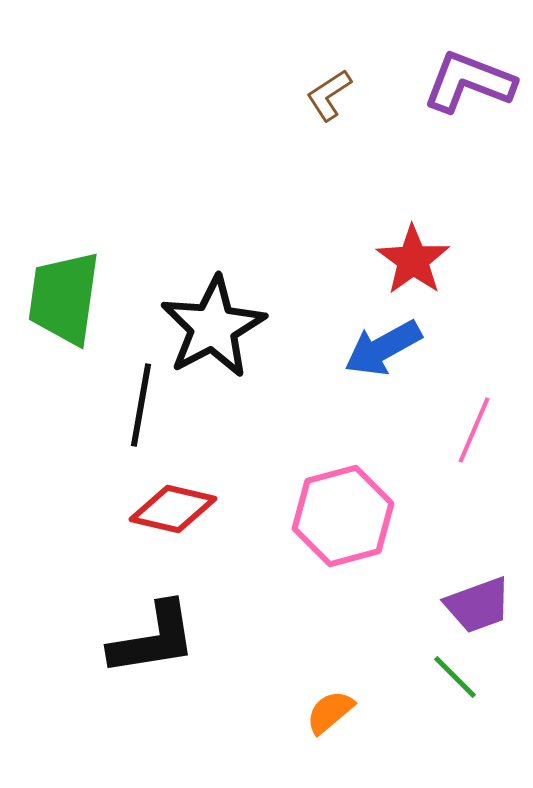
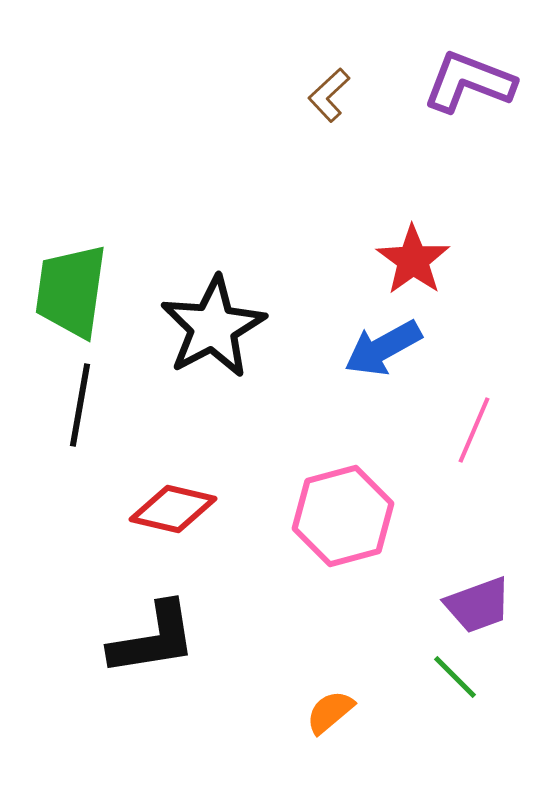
brown L-shape: rotated 10 degrees counterclockwise
green trapezoid: moved 7 px right, 7 px up
black line: moved 61 px left
